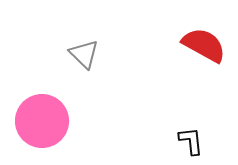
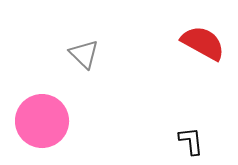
red semicircle: moved 1 px left, 2 px up
